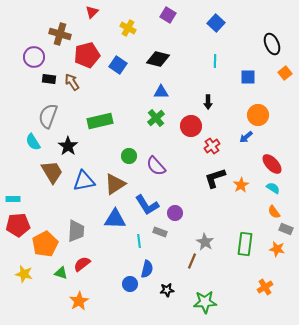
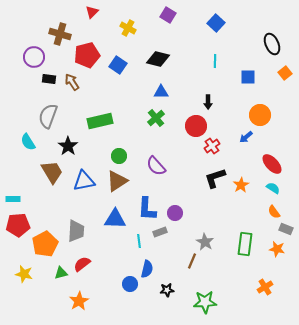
orange circle at (258, 115): moved 2 px right
red circle at (191, 126): moved 5 px right
cyan semicircle at (33, 142): moved 5 px left
green circle at (129, 156): moved 10 px left
brown triangle at (115, 184): moved 2 px right, 3 px up
blue L-shape at (147, 205): moved 4 px down; rotated 35 degrees clockwise
gray rectangle at (160, 232): rotated 40 degrees counterclockwise
green triangle at (61, 273): rotated 32 degrees counterclockwise
